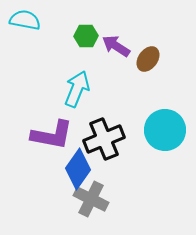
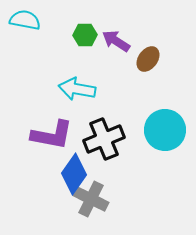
green hexagon: moved 1 px left, 1 px up
purple arrow: moved 5 px up
cyan arrow: rotated 102 degrees counterclockwise
blue diamond: moved 4 px left, 5 px down
